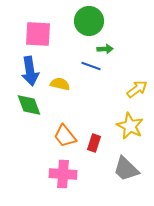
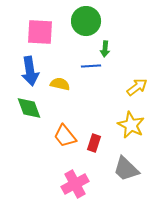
green circle: moved 3 px left
pink square: moved 2 px right, 2 px up
green arrow: rotated 98 degrees clockwise
blue line: rotated 24 degrees counterclockwise
yellow arrow: moved 2 px up
green diamond: moved 3 px down
yellow star: moved 1 px right, 1 px up
pink cross: moved 12 px right, 10 px down; rotated 32 degrees counterclockwise
